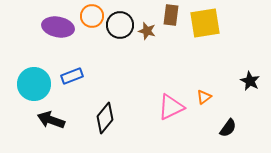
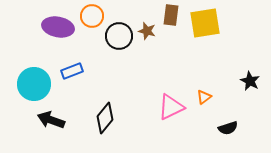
black circle: moved 1 px left, 11 px down
blue rectangle: moved 5 px up
black semicircle: rotated 36 degrees clockwise
